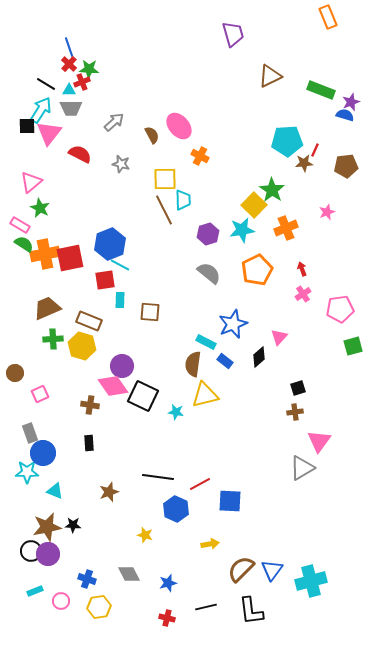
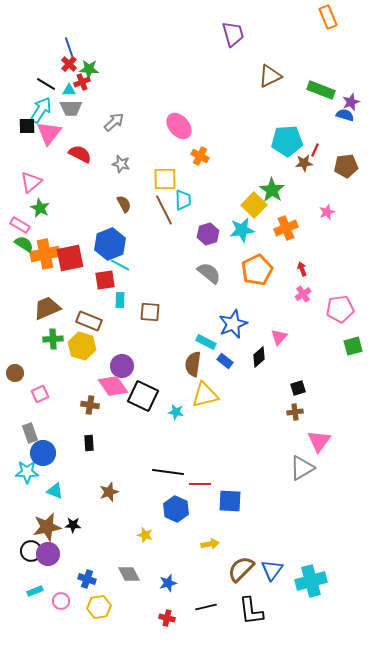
brown semicircle at (152, 135): moved 28 px left, 69 px down
black line at (158, 477): moved 10 px right, 5 px up
red line at (200, 484): rotated 30 degrees clockwise
